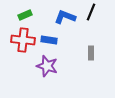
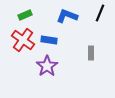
black line: moved 9 px right, 1 px down
blue L-shape: moved 2 px right, 1 px up
red cross: rotated 30 degrees clockwise
purple star: rotated 20 degrees clockwise
